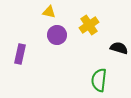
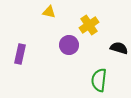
purple circle: moved 12 px right, 10 px down
